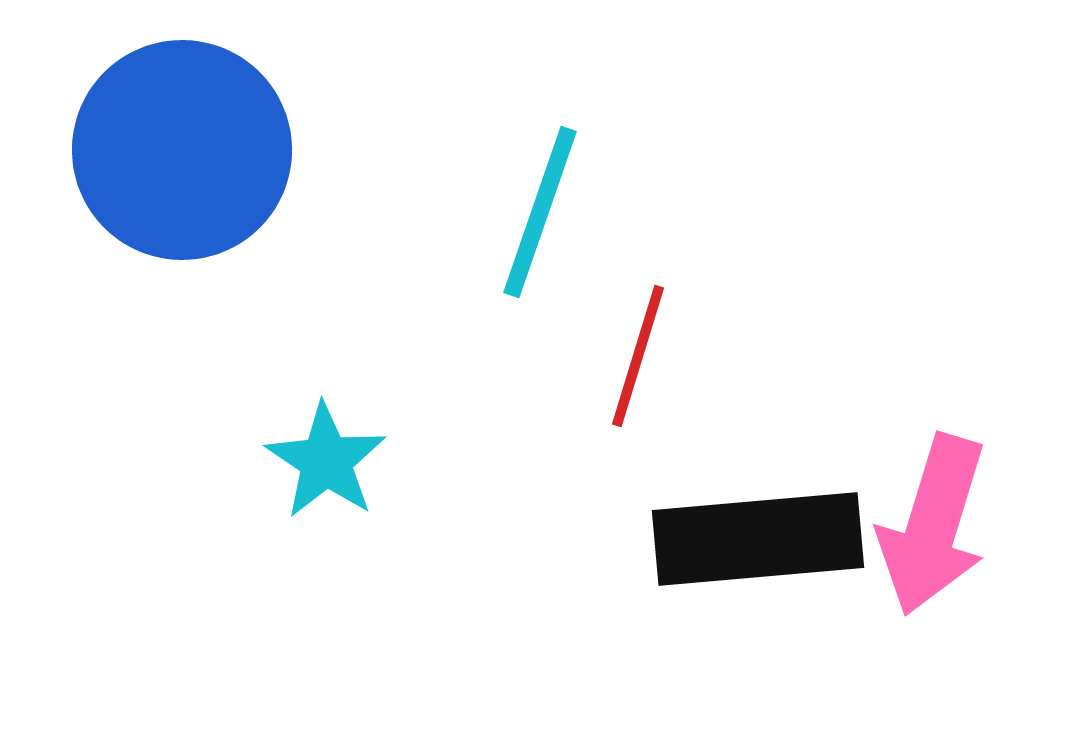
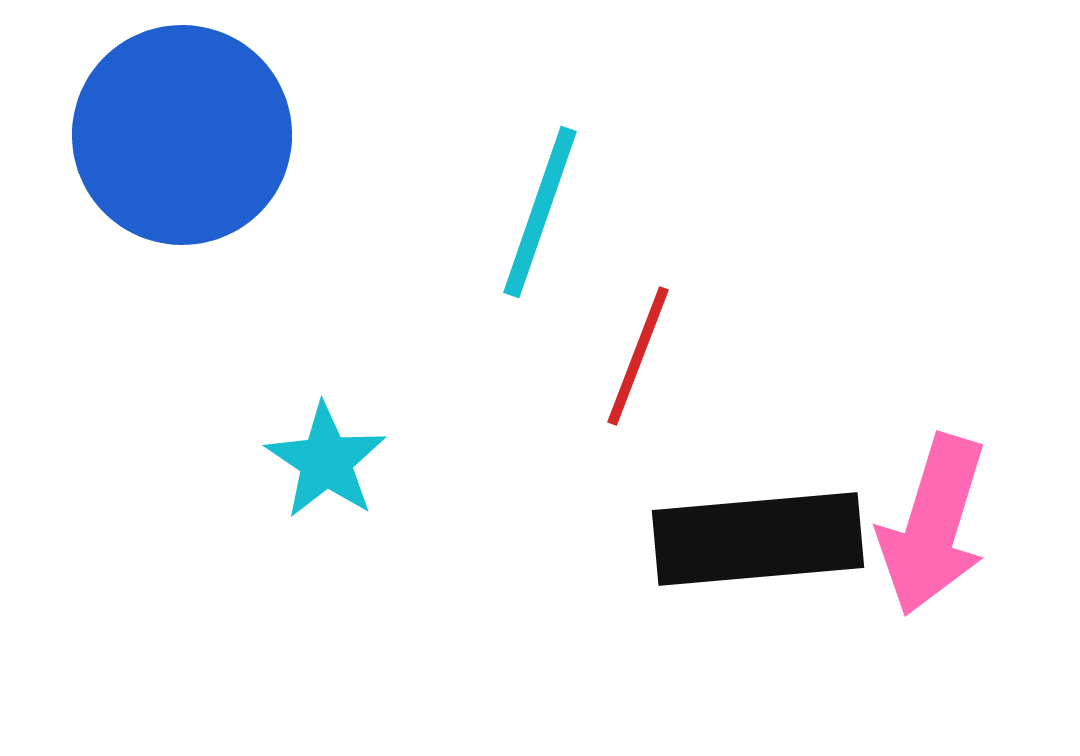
blue circle: moved 15 px up
red line: rotated 4 degrees clockwise
